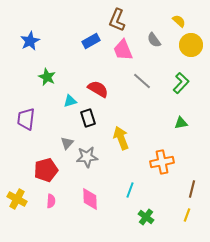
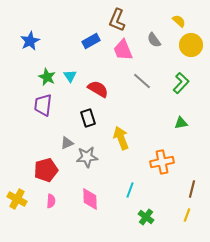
cyan triangle: moved 25 px up; rotated 48 degrees counterclockwise
purple trapezoid: moved 17 px right, 14 px up
gray triangle: rotated 24 degrees clockwise
